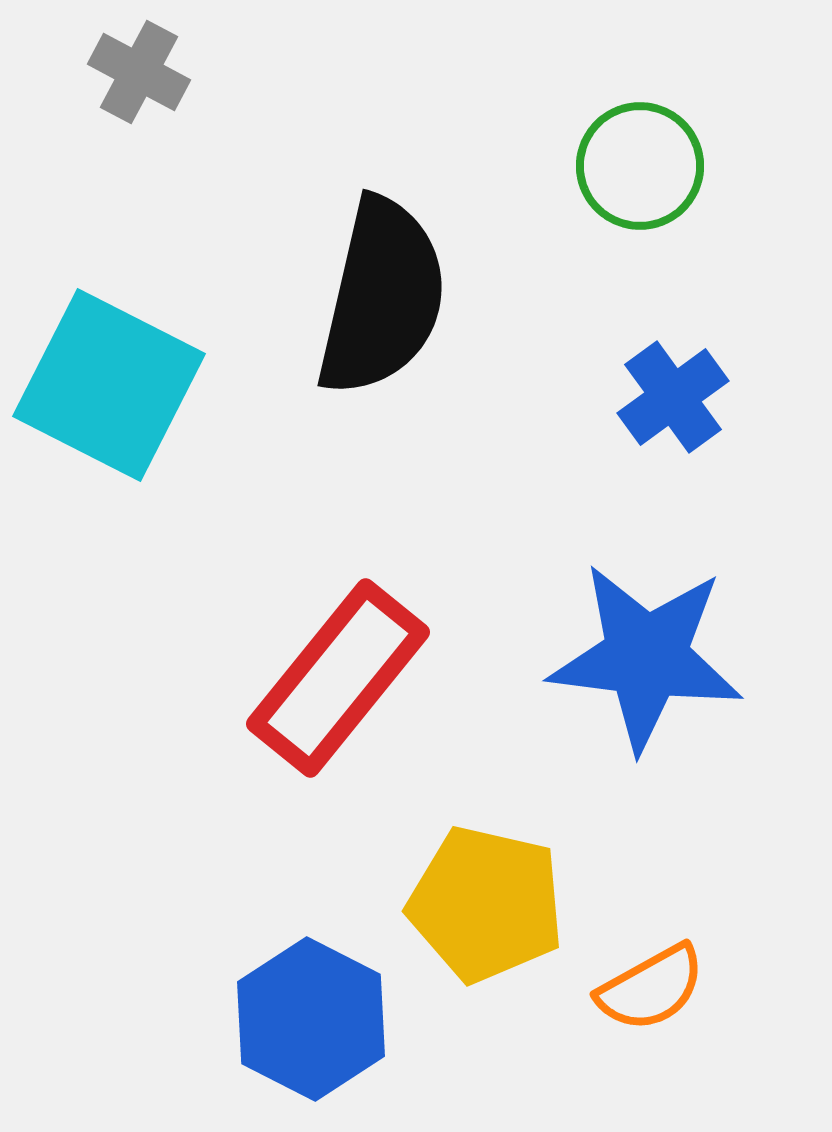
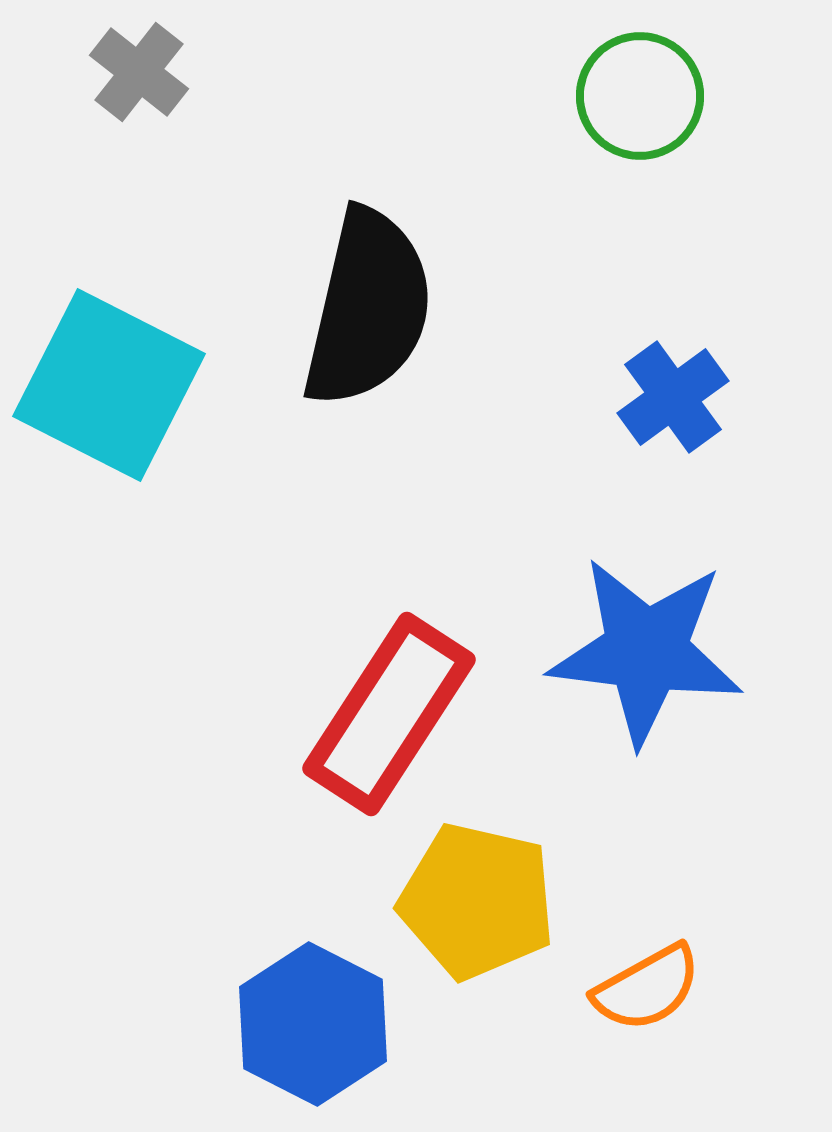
gray cross: rotated 10 degrees clockwise
green circle: moved 70 px up
black semicircle: moved 14 px left, 11 px down
blue star: moved 6 px up
red rectangle: moved 51 px right, 36 px down; rotated 6 degrees counterclockwise
yellow pentagon: moved 9 px left, 3 px up
orange semicircle: moved 4 px left
blue hexagon: moved 2 px right, 5 px down
